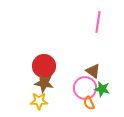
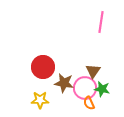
pink line: moved 3 px right
red circle: moved 1 px left, 1 px down
brown triangle: rotated 28 degrees clockwise
brown star: moved 20 px right
yellow star: moved 1 px right, 1 px up
